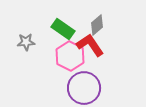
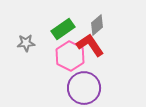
green rectangle: rotated 70 degrees counterclockwise
gray star: moved 1 px down
